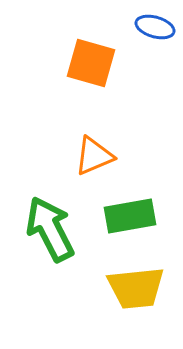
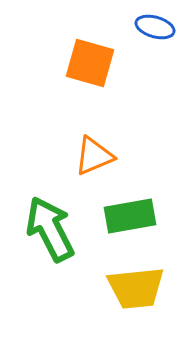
orange square: moved 1 px left
